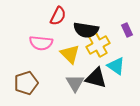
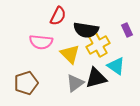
pink semicircle: moved 1 px up
black triangle: rotated 30 degrees counterclockwise
gray triangle: rotated 24 degrees clockwise
